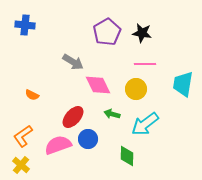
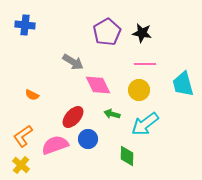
cyan trapezoid: rotated 24 degrees counterclockwise
yellow circle: moved 3 px right, 1 px down
pink semicircle: moved 3 px left
